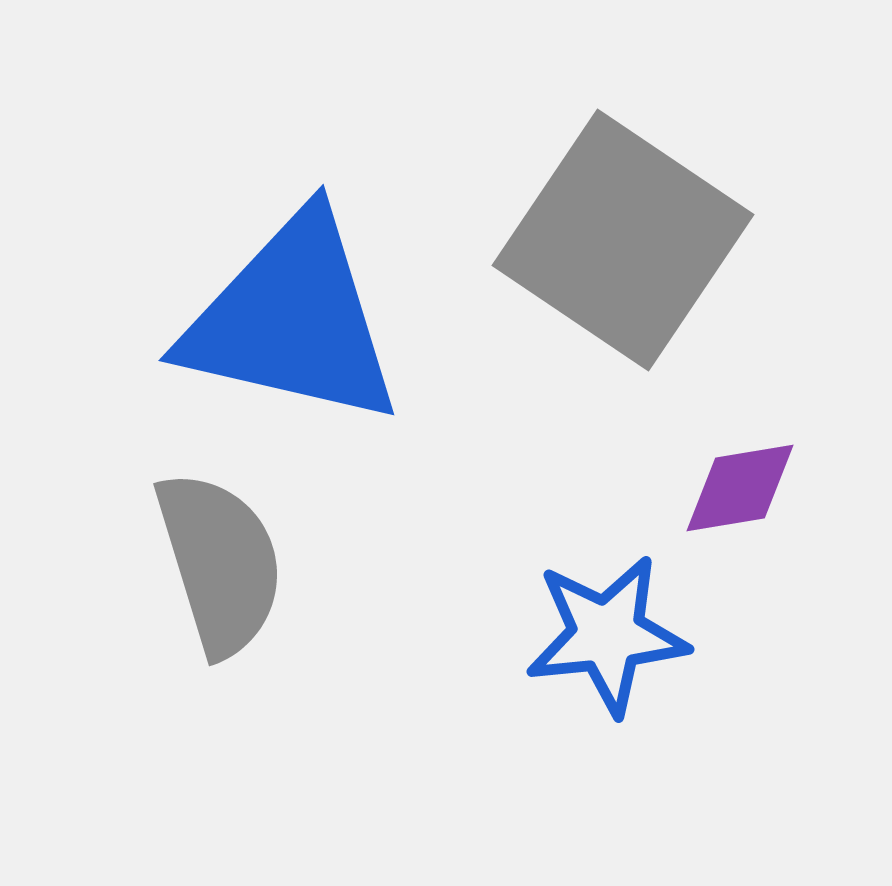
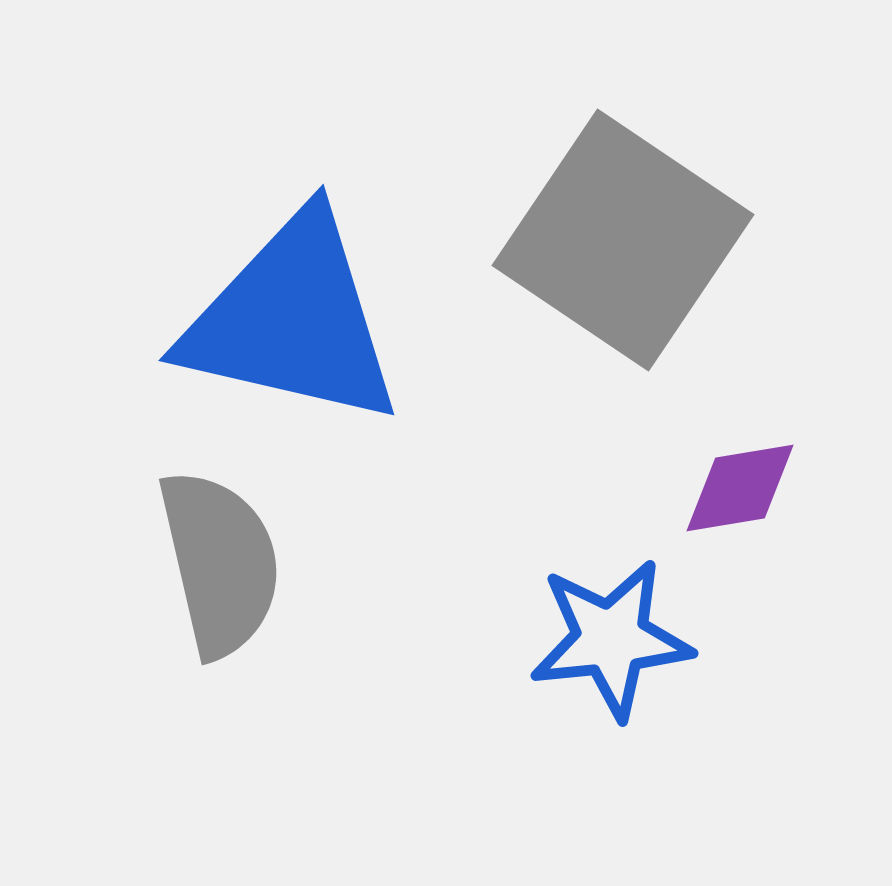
gray semicircle: rotated 4 degrees clockwise
blue star: moved 4 px right, 4 px down
